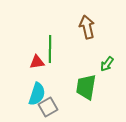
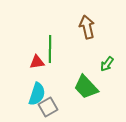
green trapezoid: rotated 52 degrees counterclockwise
